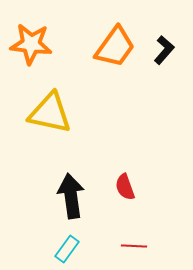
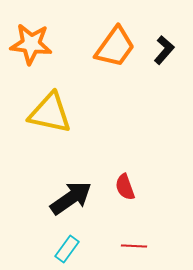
black arrow: moved 2 px down; rotated 63 degrees clockwise
